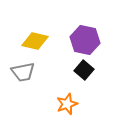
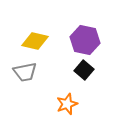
gray trapezoid: moved 2 px right
